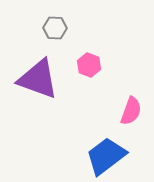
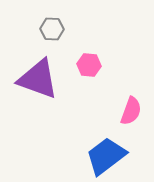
gray hexagon: moved 3 px left, 1 px down
pink hexagon: rotated 15 degrees counterclockwise
